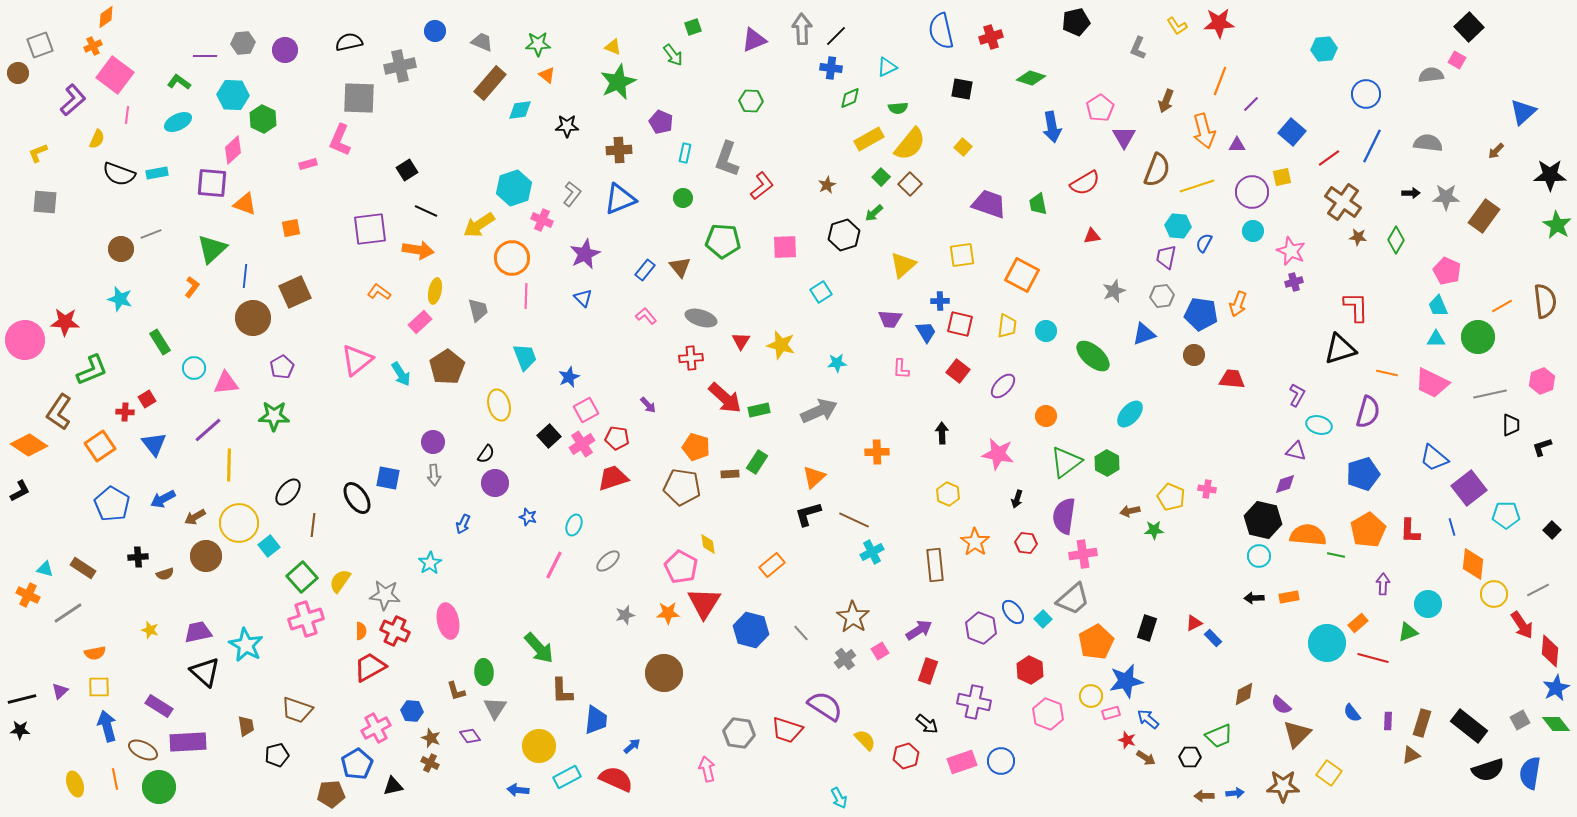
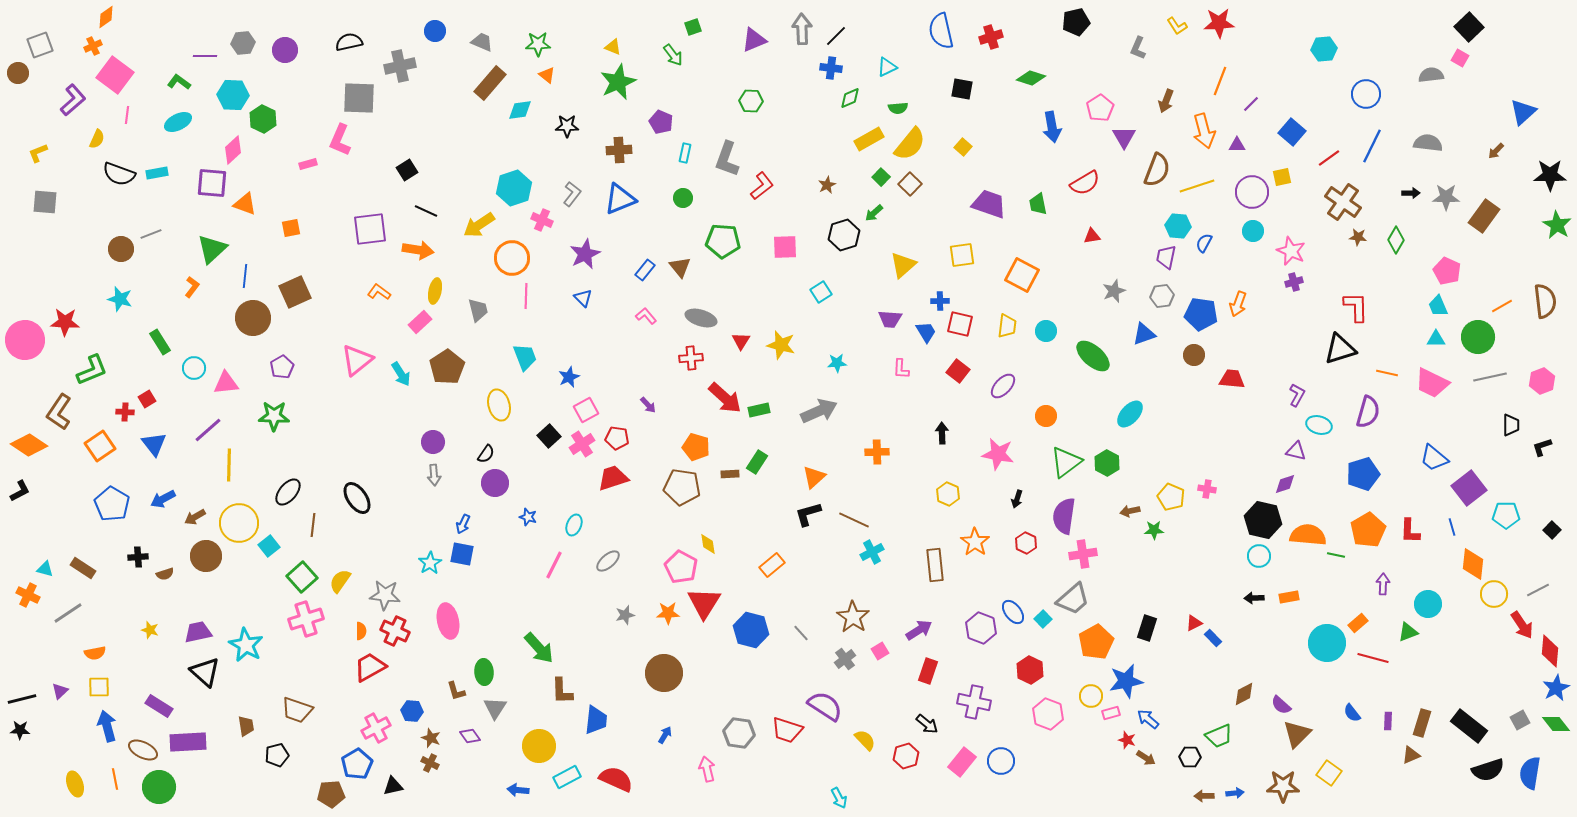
pink square at (1457, 60): moved 3 px right, 2 px up
gray line at (1490, 394): moved 17 px up
blue square at (388, 478): moved 74 px right, 76 px down
red hexagon at (1026, 543): rotated 20 degrees clockwise
blue arrow at (632, 746): moved 33 px right, 11 px up; rotated 18 degrees counterclockwise
pink rectangle at (962, 762): rotated 32 degrees counterclockwise
